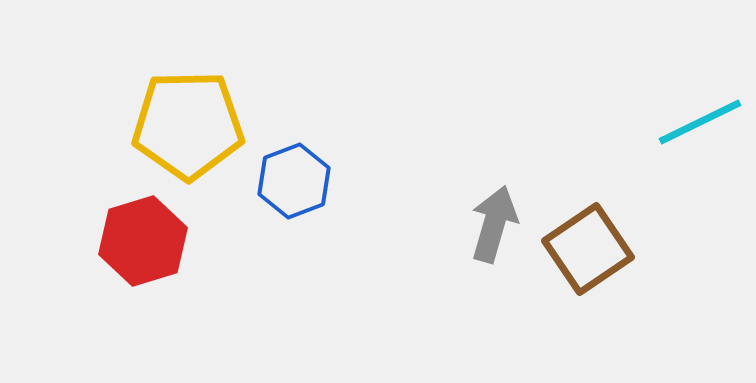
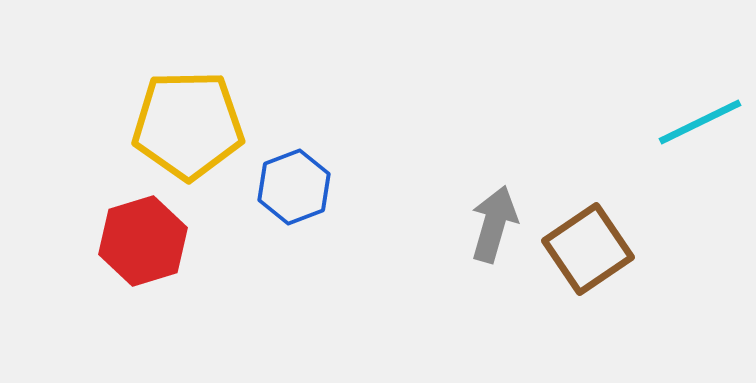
blue hexagon: moved 6 px down
